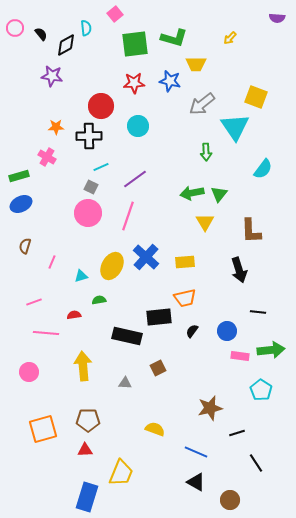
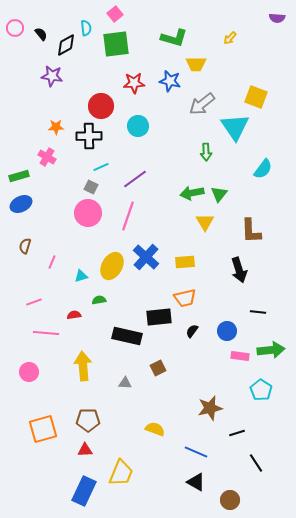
green square at (135, 44): moved 19 px left
blue rectangle at (87, 497): moved 3 px left, 6 px up; rotated 8 degrees clockwise
